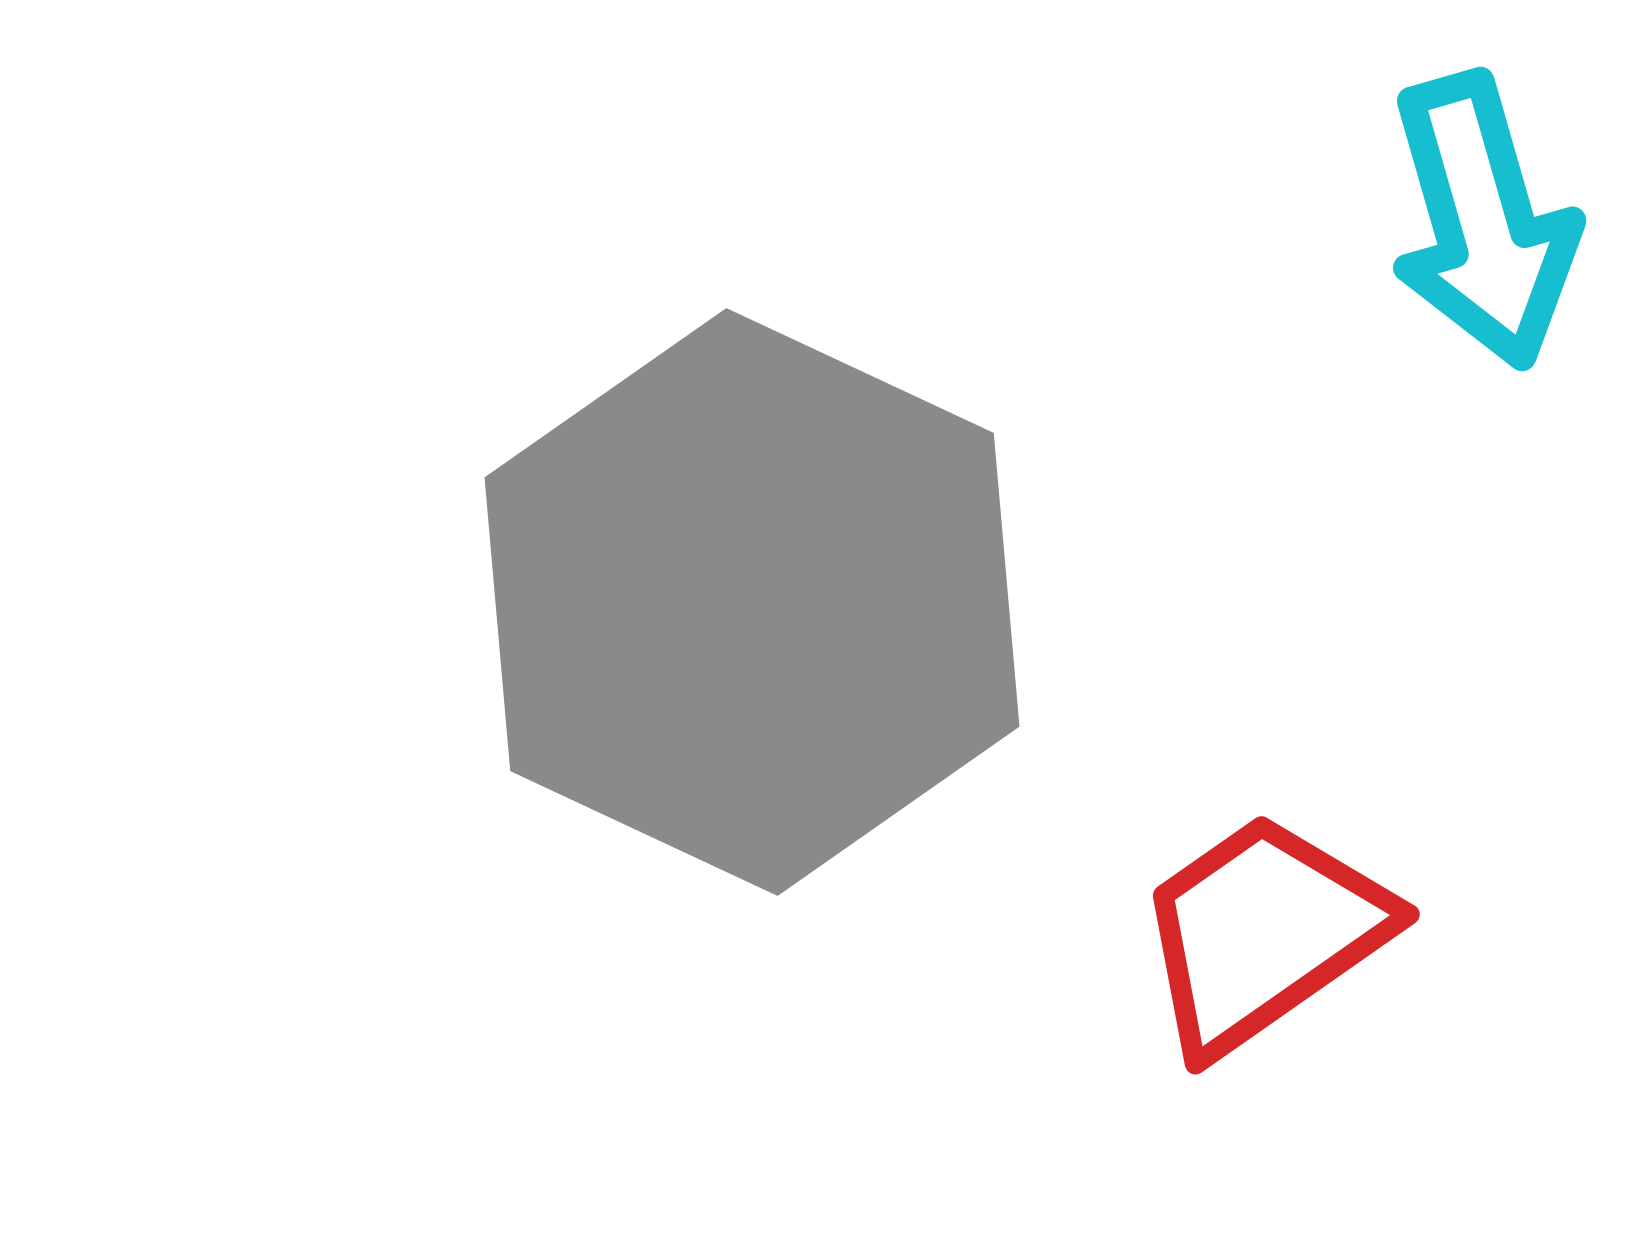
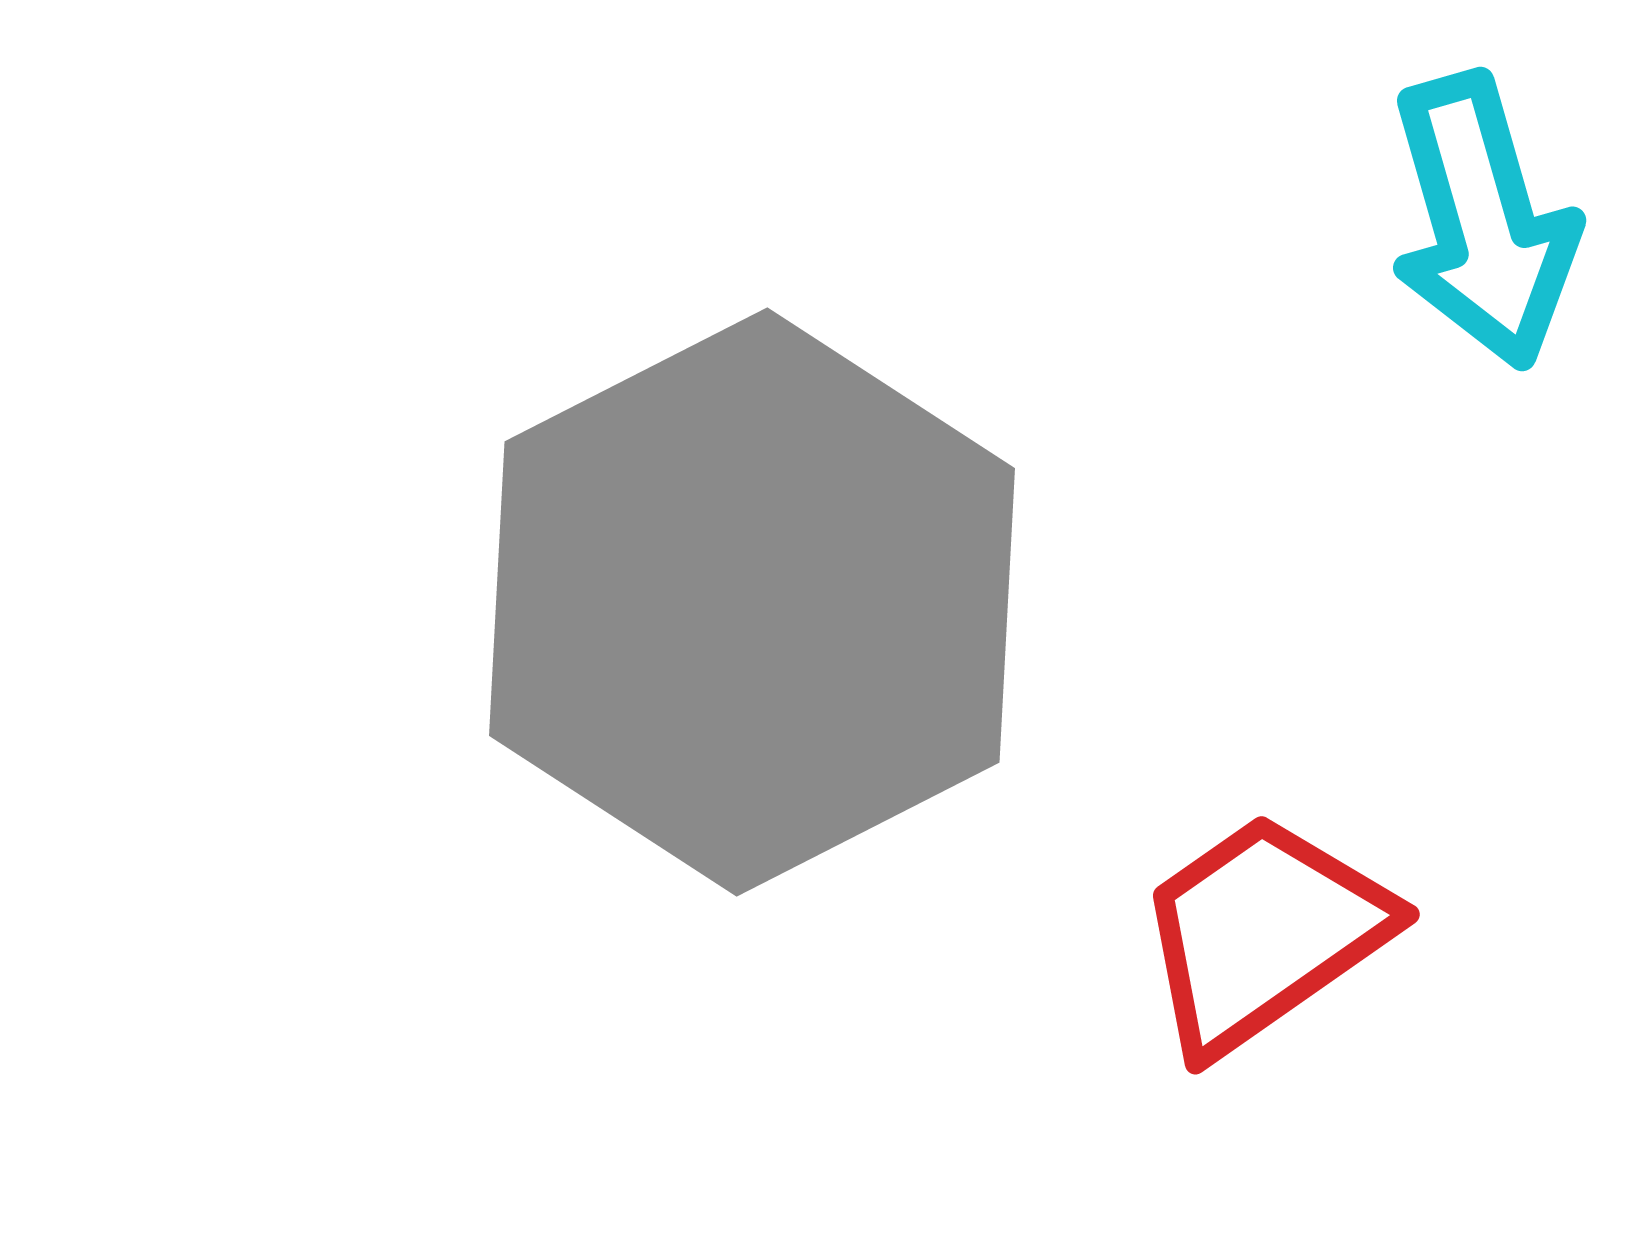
gray hexagon: rotated 8 degrees clockwise
